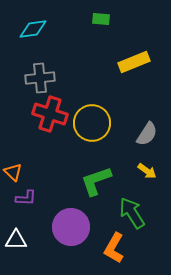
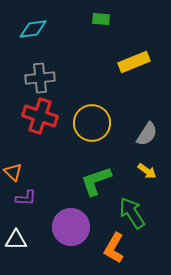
red cross: moved 10 px left, 2 px down
